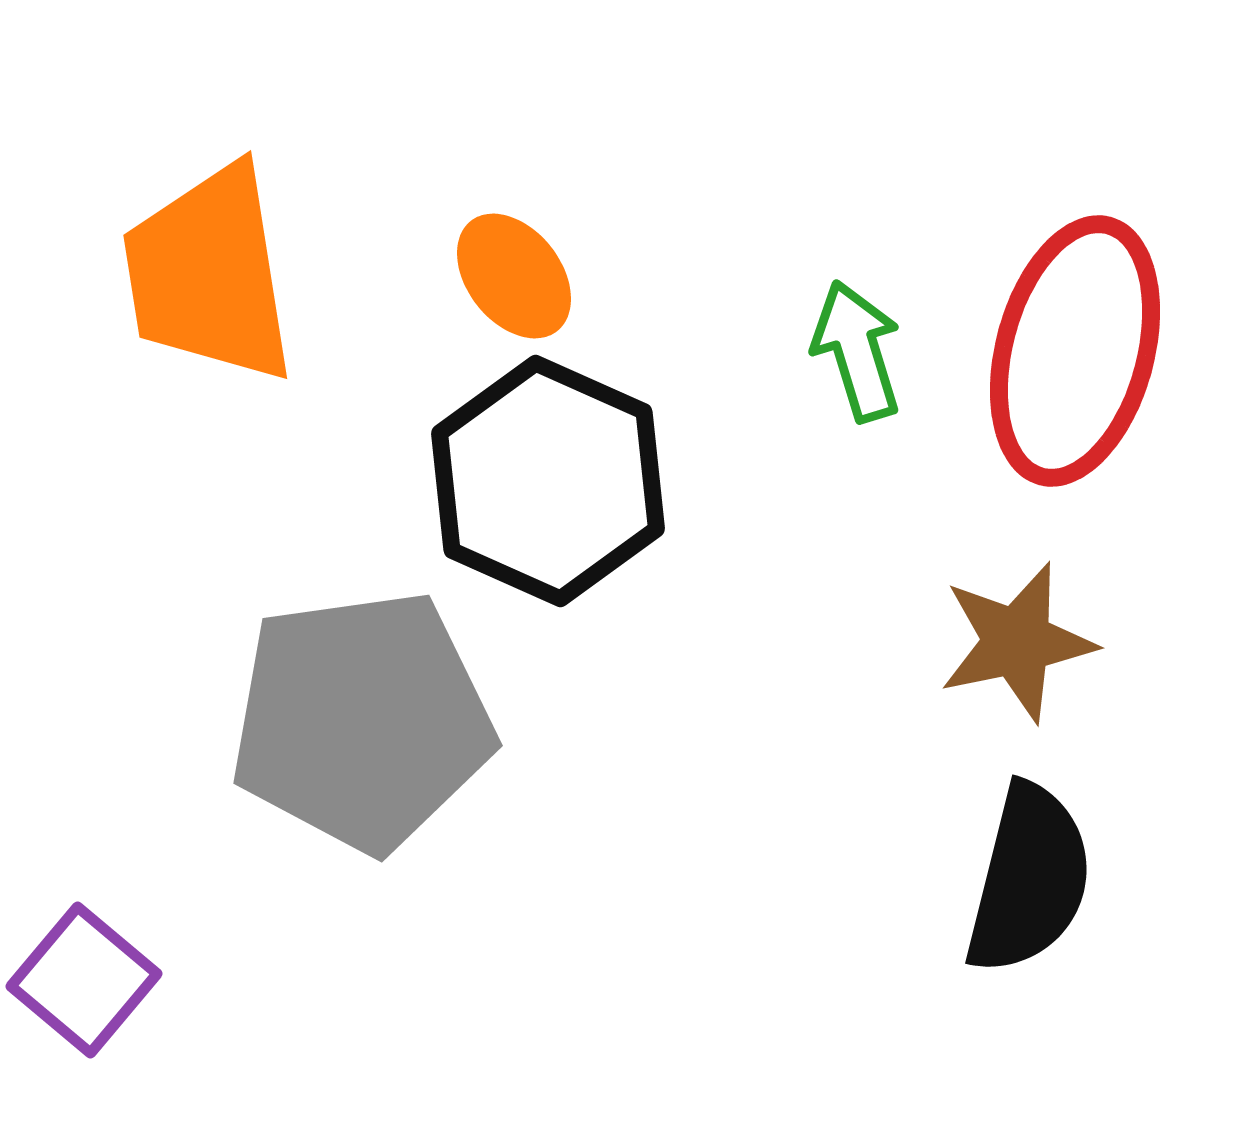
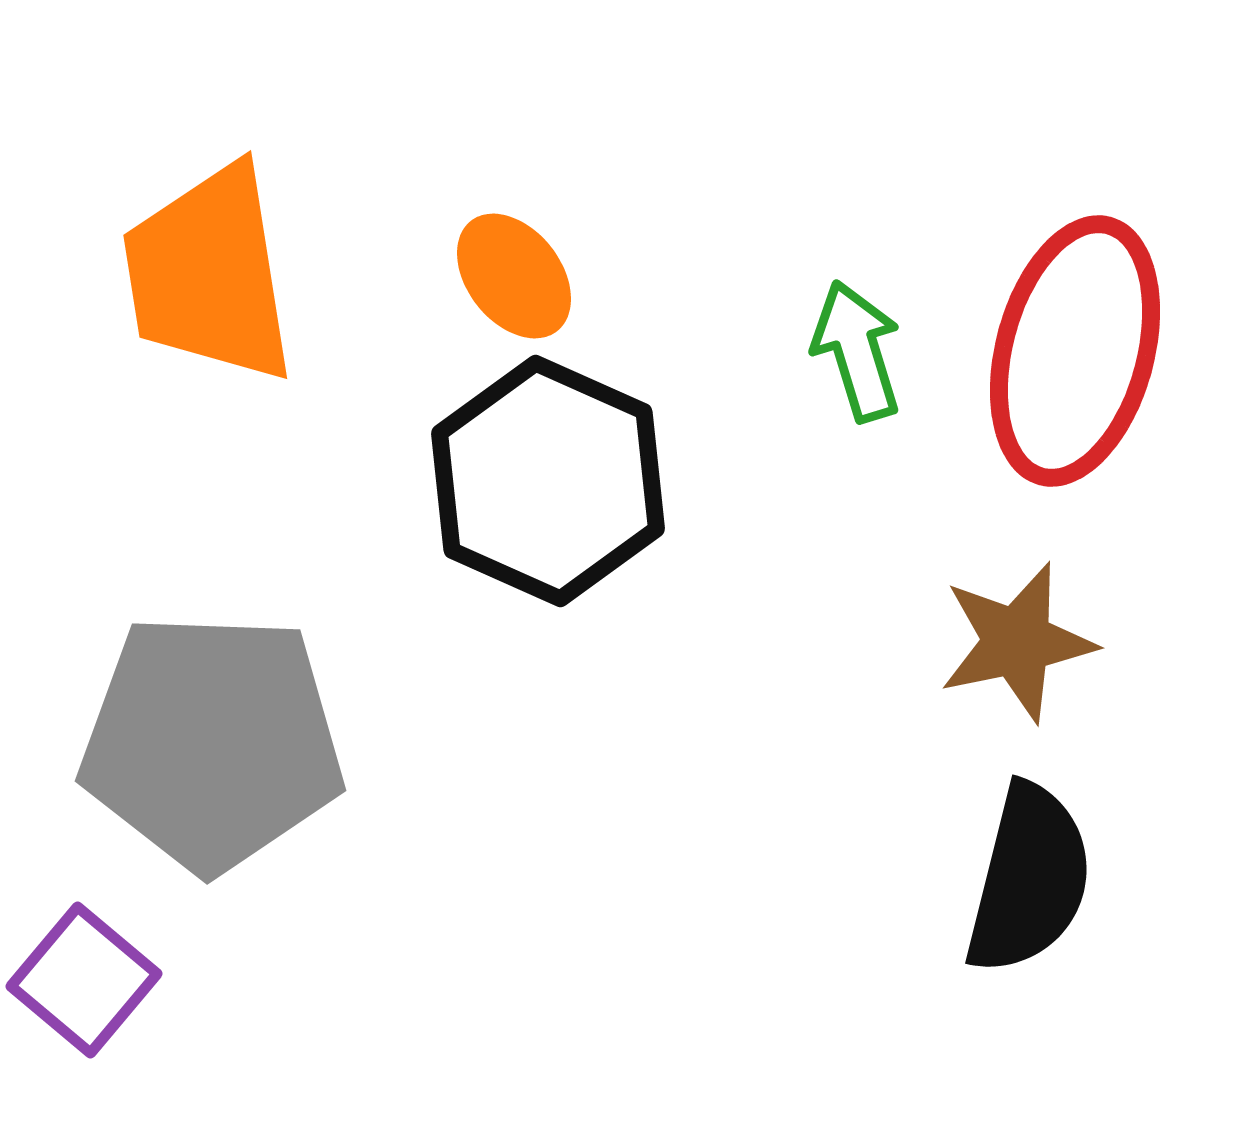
gray pentagon: moved 150 px left, 21 px down; rotated 10 degrees clockwise
